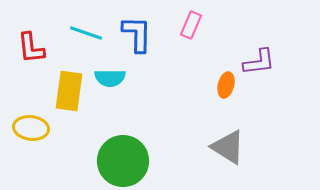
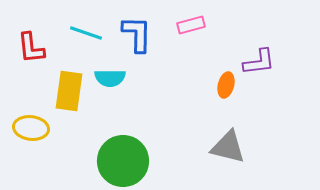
pink rectangle: rotated 52 degrees clockwise
gray triangle: rotated 18 degrees counterclockwise
